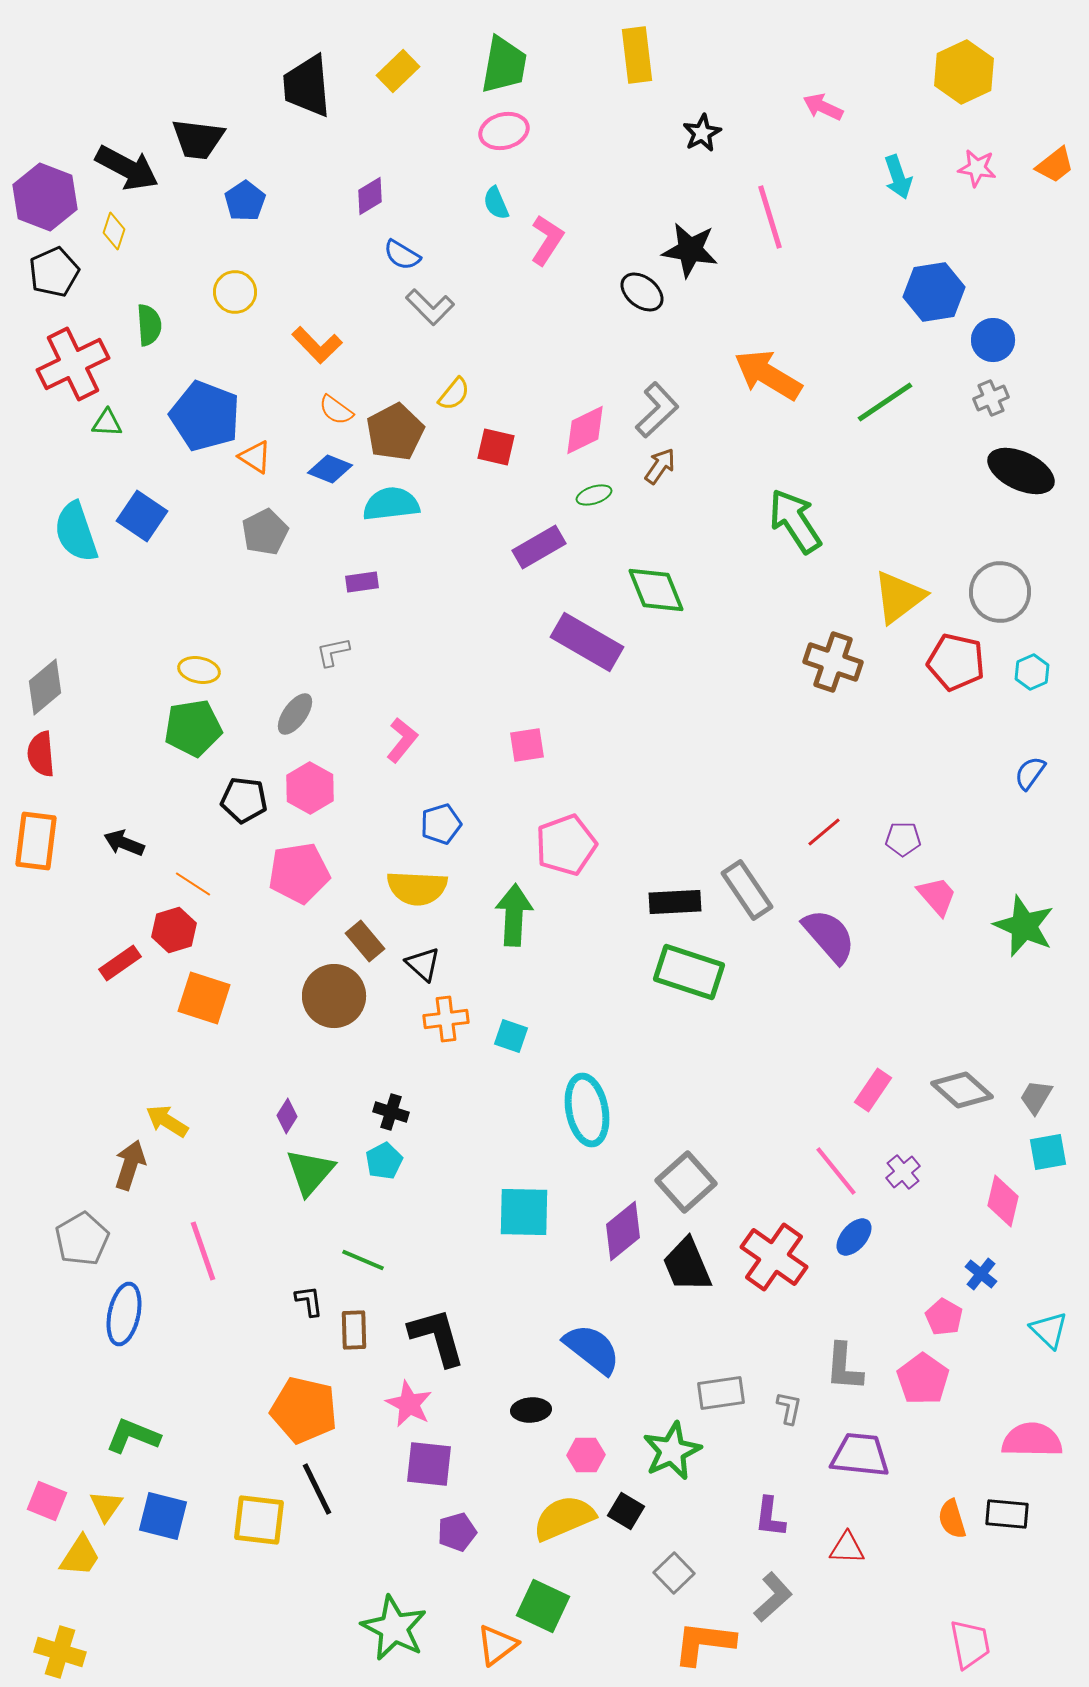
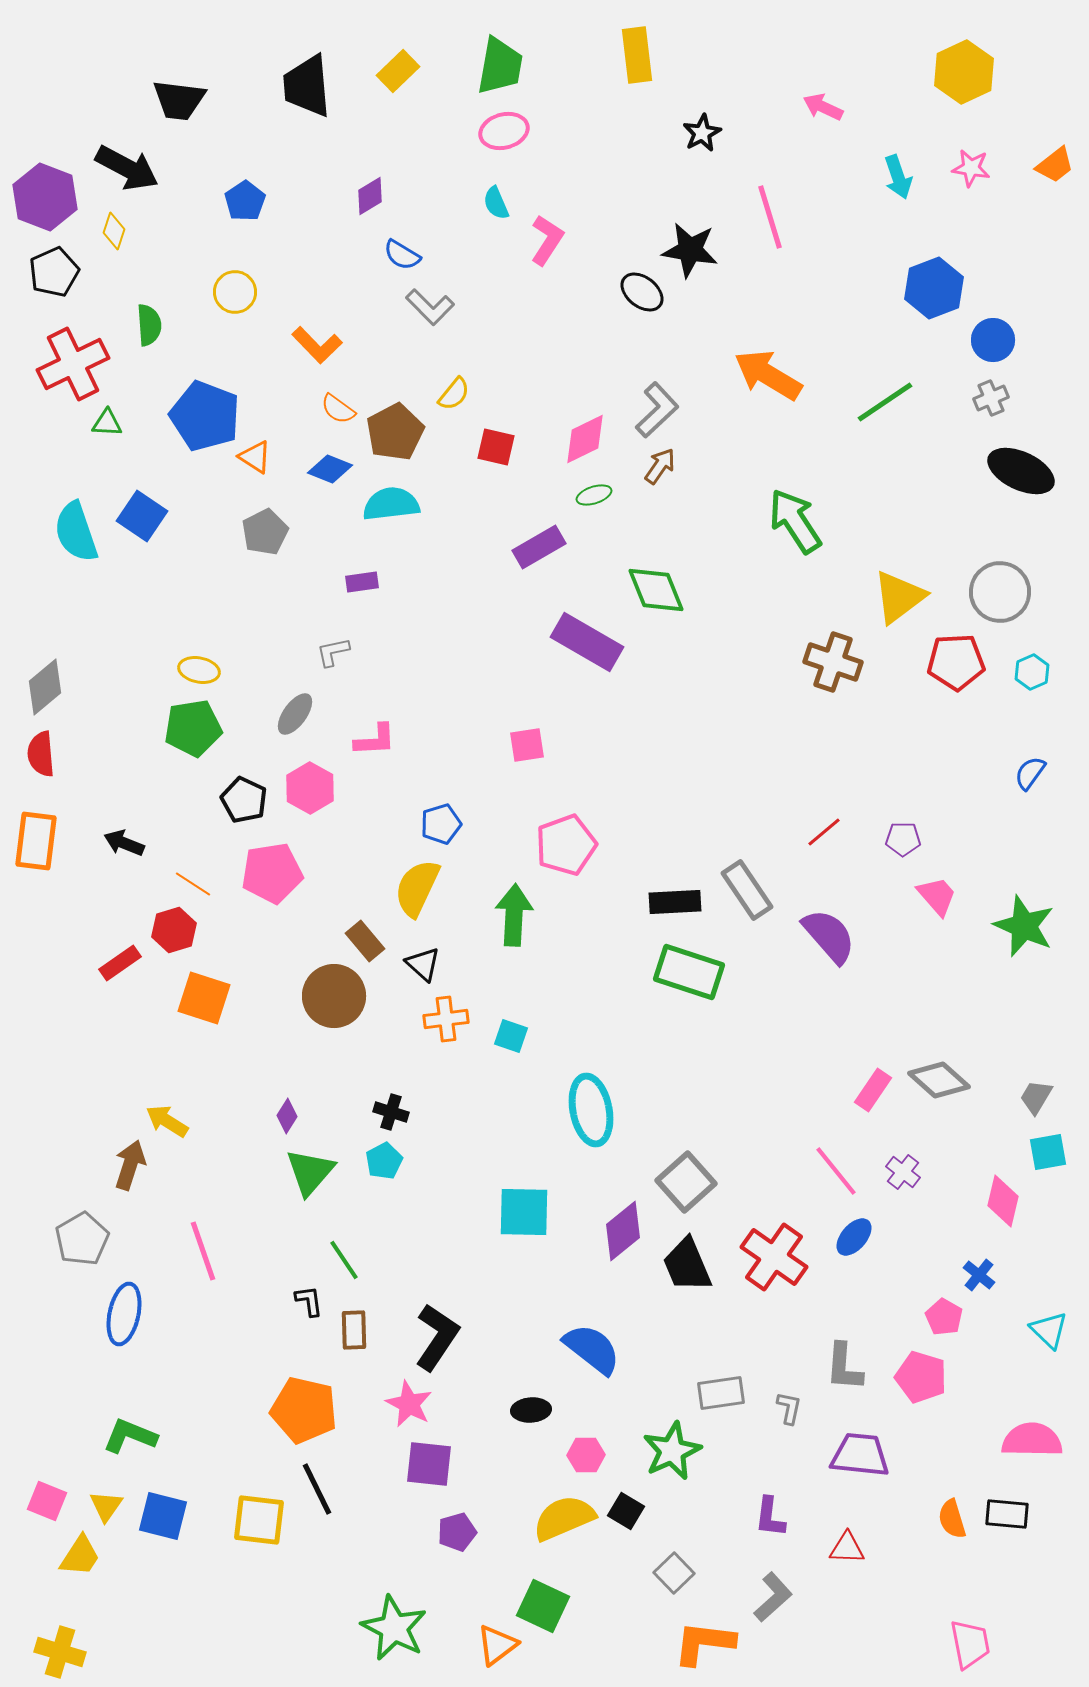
green trapezoid at (504, 65): moved 4 px left, 1 px down
black trapezoid at (198, 139): moved 19 px left, 39 px up
pink star at (977, 168): moved 6 px left
blue hexagon at (934, 292): moved 4 px up; rotated 12 degrees counterclockwise
orange semicircle at (336, 410): moved 2 px right, 1 px up
pink diamond at (585, 430): moved 9 px down
red pentagon at (956, 662): rotated 16 degrees counterclockwise
pink L-shape at (402, 740): moved 27 px left; rotated 48 degrees clockwise
black pentagon at (244, 800): rotated 18 degrees clockwise
pink pentagon at (299, 873): moved 27 px left
yellow semicircle at (417, 888): rotated 112 degrees clockwise
gray diamond at (962, 1090): moved 23 px left, 10 px up
cyan ellipse at (587, 1110): moved 4 px right
purple cross at (903, 1172): rotated 12 degrees counterclockwise
green line at (363, 1260): moved 19 px left; rotated 33 degrees clockwise
blue cross at (981, 1274): moved 2 px left, 1 px down
black L-shape at (437, 1337): rotated 50 degrees clockwise
pink pentagon at (923, 1379): moved 2 px left, 2 px up; rotated 18 degrees counterclockwise
green L-shape at (133, 1436): moved 3 px left
